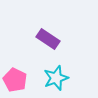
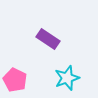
cyan star: moved 11 px right
